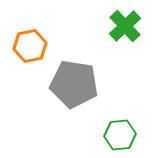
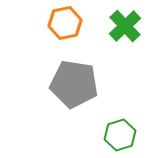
orange hexagon: moved 35 px right, 23 px up
green hexagon: rotated 12 degrees counterclockwise
